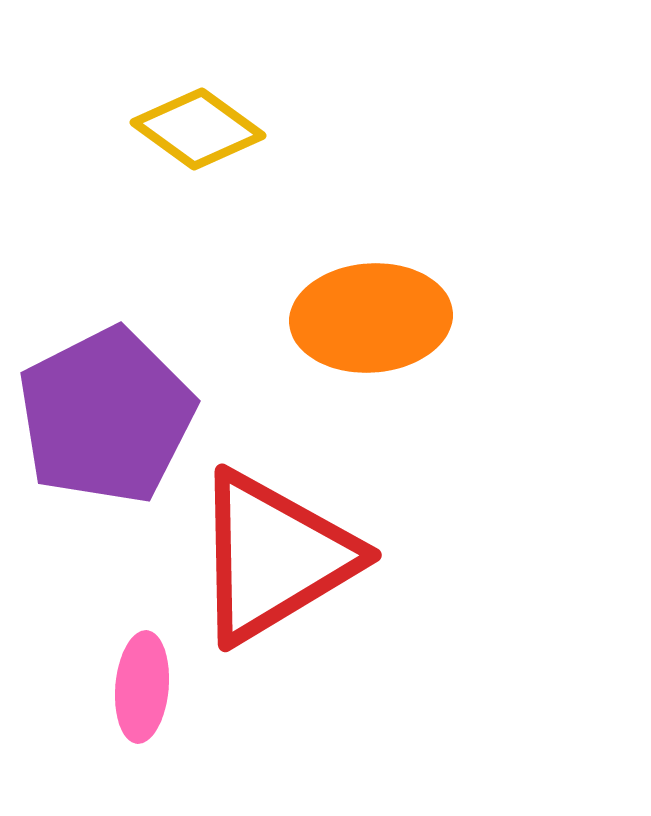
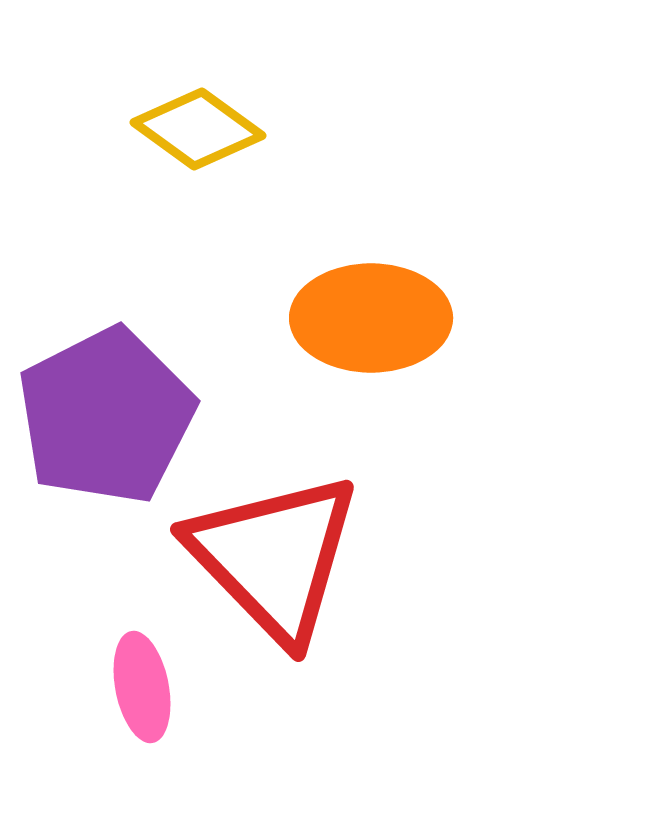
orange ellipse: rotated 4 degrees clockwise
red triangle: rotated 43 degrees counterclockwise
pink ellipse: rotated 16 degrees counterclockwise
